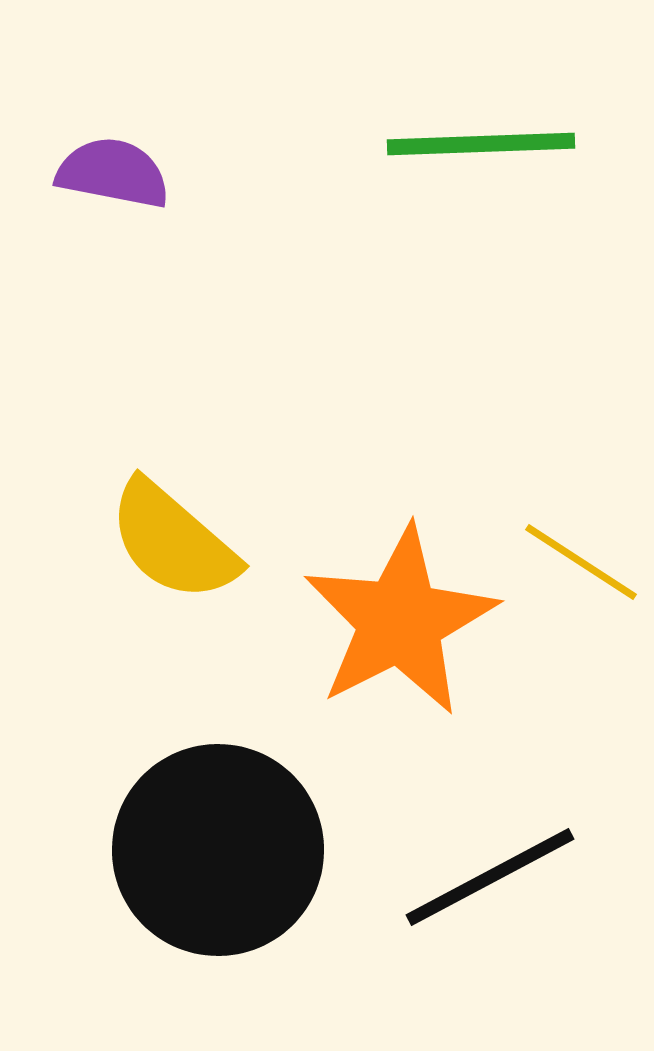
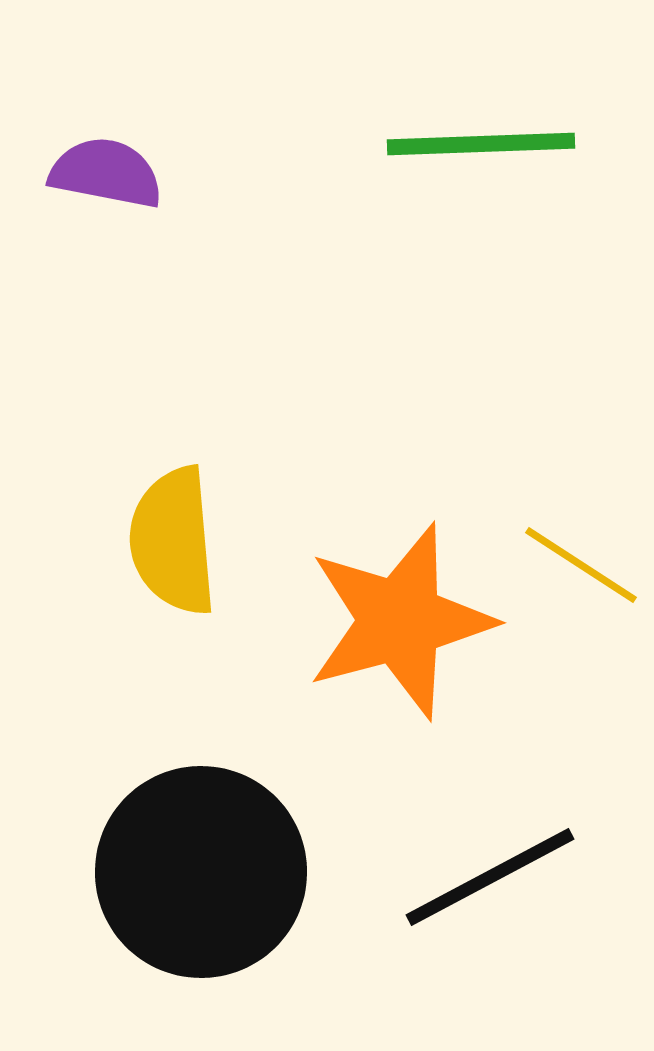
purple semicircle: moved 7 px left
yellow semicircle: rotated 44 degrees clockwise
yellow line: moved 3 px down
orange star: rotated 12 degrees clockwise
black circle: moved 17 px left, 22 px down
